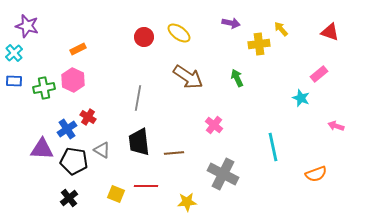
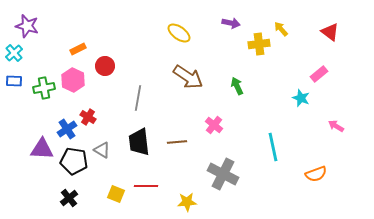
red triangle: rotated 18 degrees clockwise
red circle: moved 39 px left, 29 px down
green arrow: moved 8 px down
pink arrow: rotated 14 degrees clockwise
brown line: moved 3 px right, 11 px up
